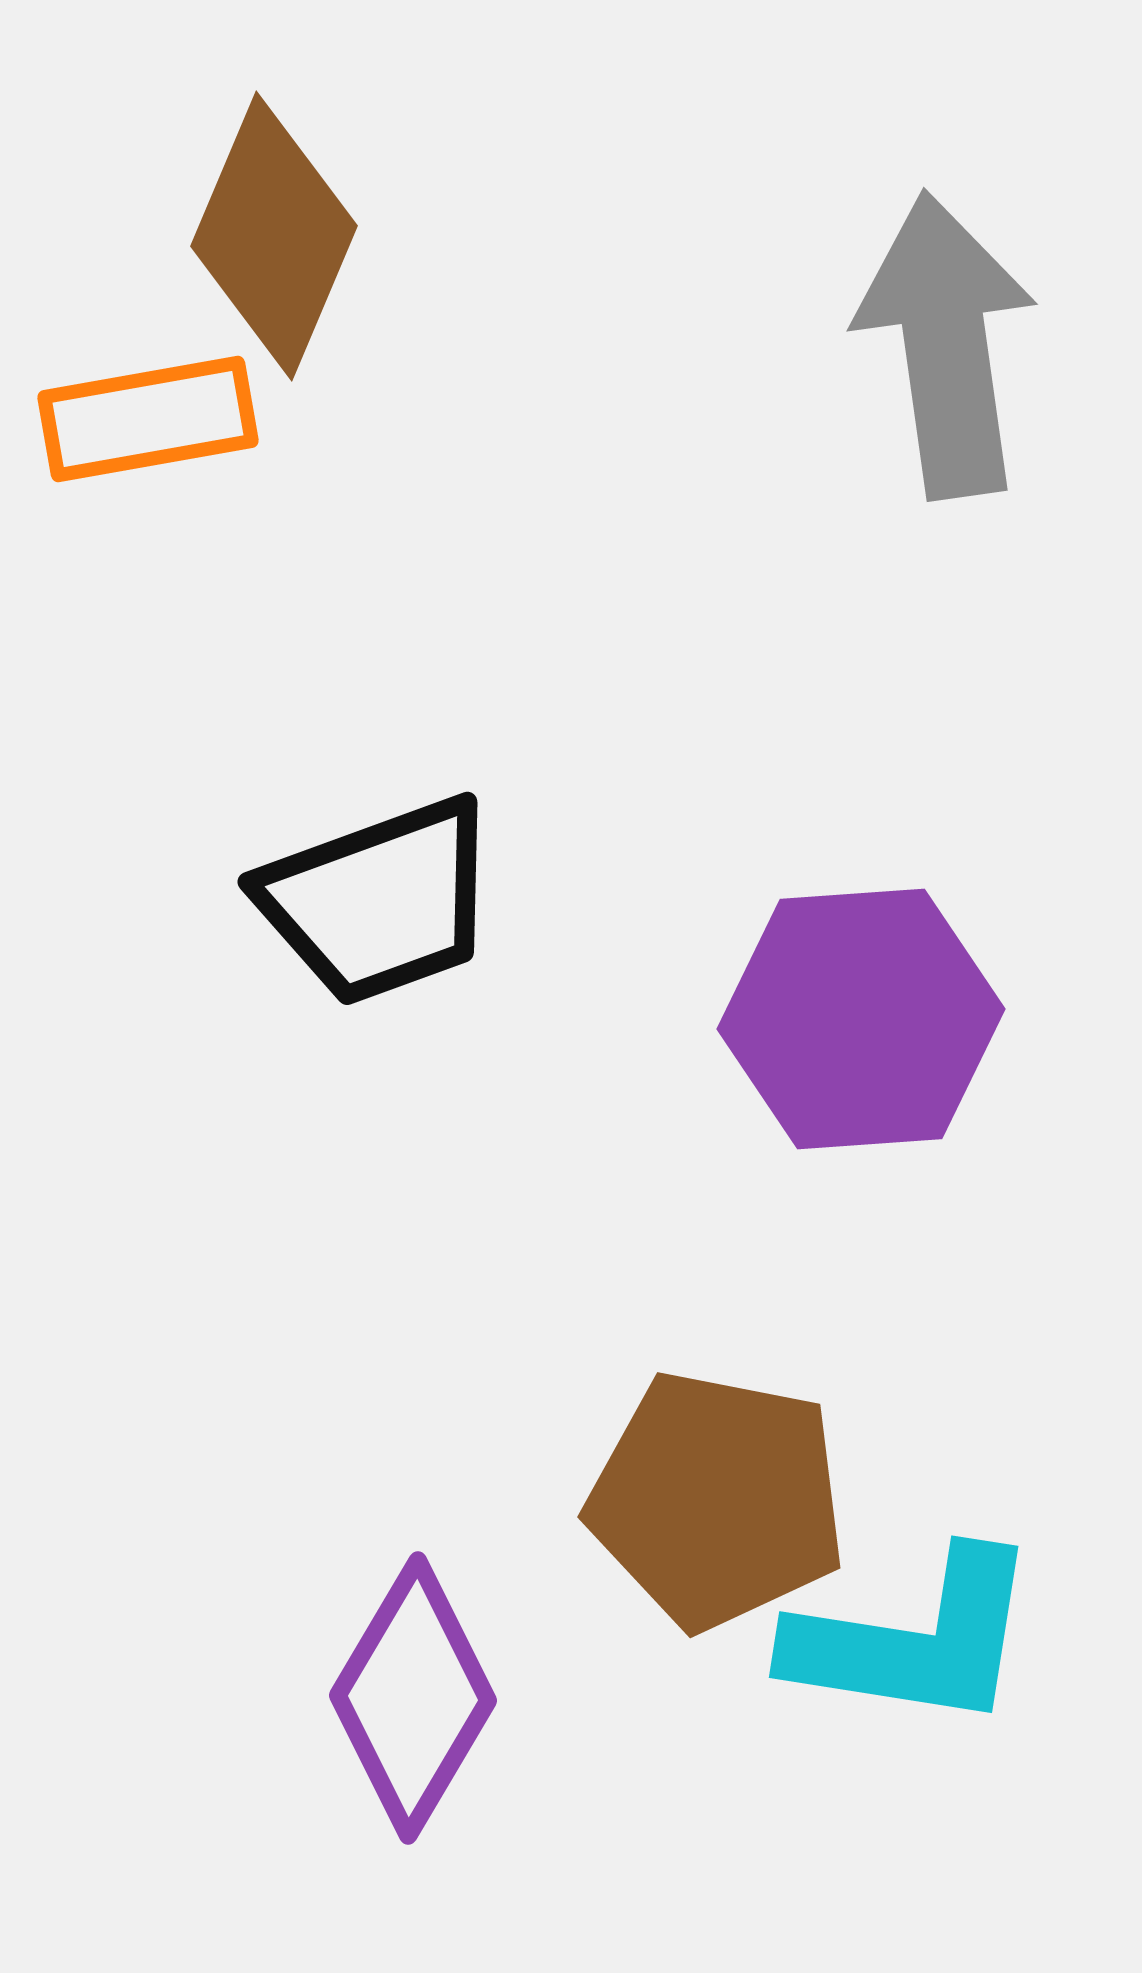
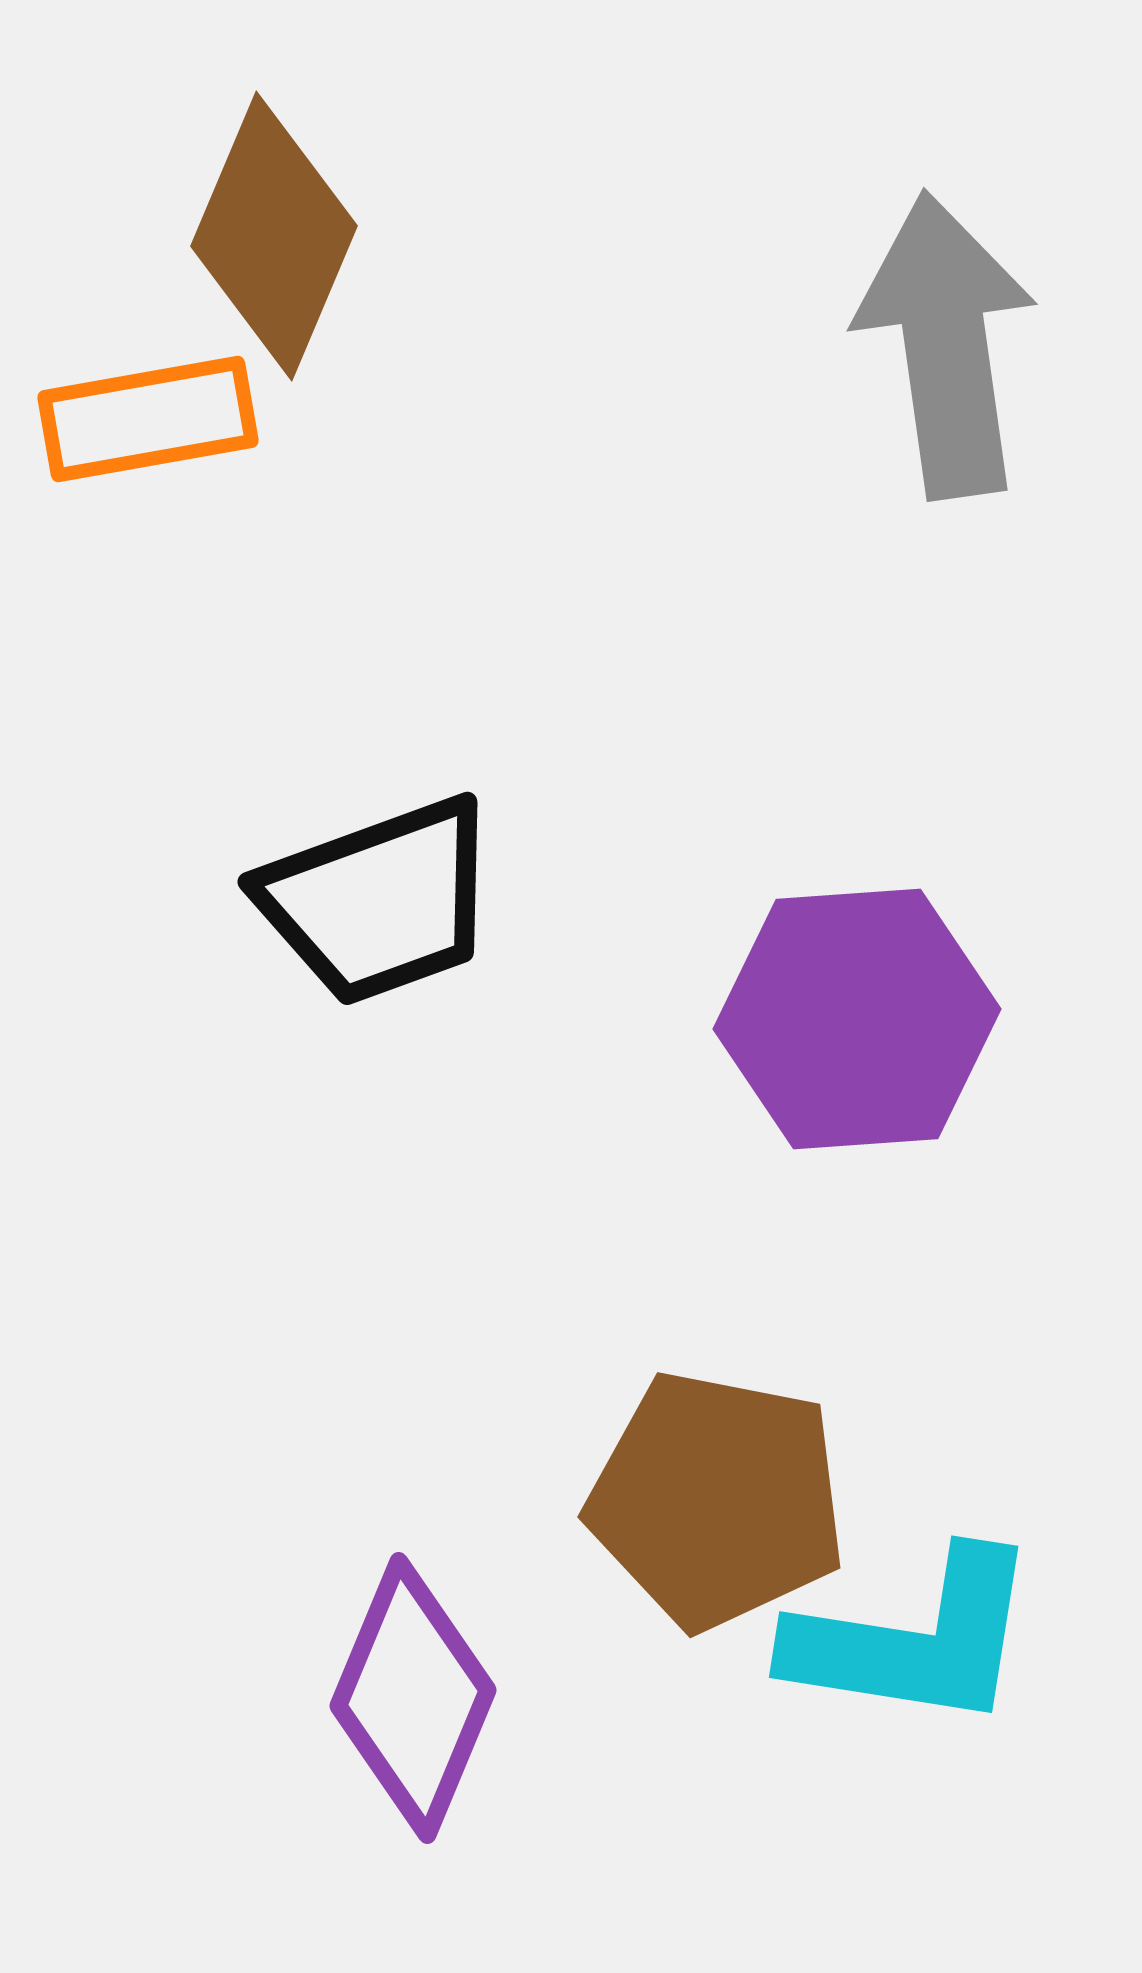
purple hexagon: moved 4 px left
purple diamond: rotated 8 degrees counterclockwise
